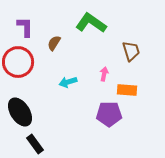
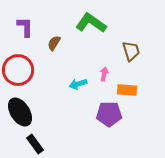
red circle: moved 8 px down
cyan arrow: moved 10 px right, 2 px down
